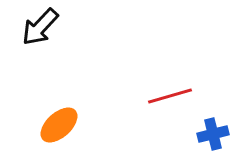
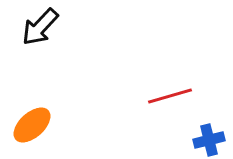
orange ellipse: moved 27 px left
blue cross: moved 4 px left, 6 px down
